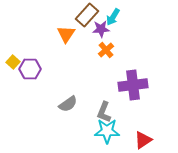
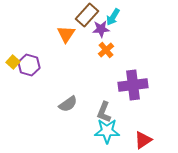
purple hexagon: moved 1 px left, 4 px up; rotated 15 degrees clockwise
